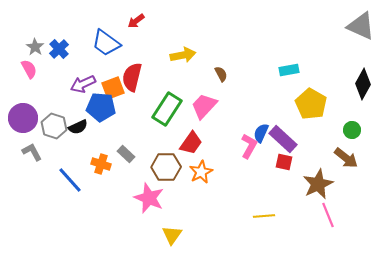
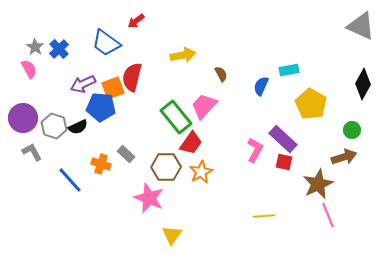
green rectangle: moved 9 px right, 8 px down; rotated 72 degrees counterclockwise
blue semicircle: moved 47 px up
pink L-shape: moved 6 px right, 4 px down
brown arrow: moved 2 px left, 1 px up; rotated 55 degrees counterclockwise
